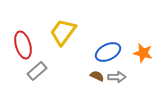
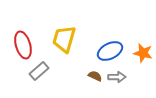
yellow trapezoid: moved 1 px right, 7 px down; rotated 20 degrees counterclockwise
blue ellipse: moved 2 px right, 1 px up
gray rectangle: moved 2 px right
brown semicircle: moved 2 px left
